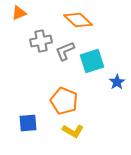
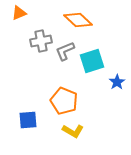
blue square: moved 3 px up
